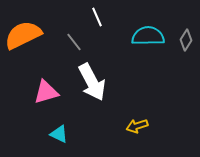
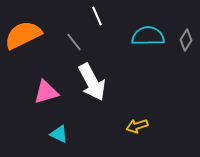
white line: moved 1 px up
